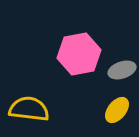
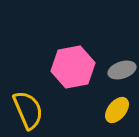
pink hexagon: moved 6 px left, 13 px down
yellow semicircle: moved 1 px left, 1 px down; rotated 60 degrees clockwise
